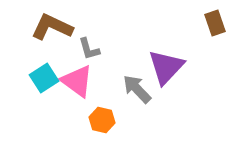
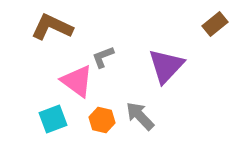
brown rectangle: moved 1 px down; rotated 70 degrees clockwise
gray L-shape: moved 14 px right, 8 px down; rotated 85 degrees clockwise
purple triangle: moved 1 px up
cyan square: moved 9 px right, 41 px down; rotated 12 degrees clockwise
gray arrow: moved 3 px right, 27 px down
